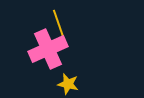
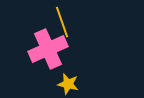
yellow line: moved 3 px right, 3 px up
